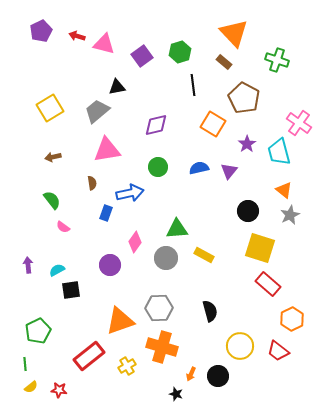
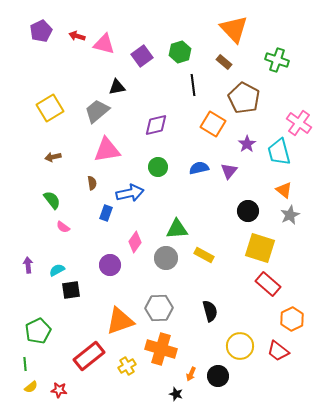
orange triangle at (234, 33): moved 4 px up
orange cross at (162, 347): moved 1 px left, 2 px down
